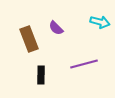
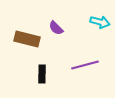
brown rectangle: moved 2 px left; rotated 55 degrees counterclockwise
purple line: moved 1 px right, 1 px down
black rectangle: moved 1 px right, 1 px up
